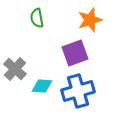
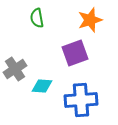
gray cross: rotated 15 degrees clockwise
blue cross: moved 3 px right, 9 px down; rotated 12 degrees clockwise
